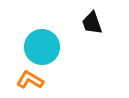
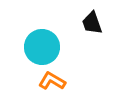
orange L-shape: moved 22 px right, 1 px down
